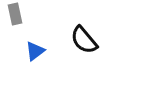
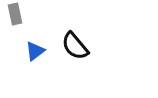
black semicircle: moved 9 px left, 6 px down
